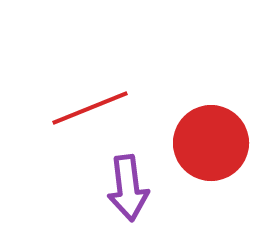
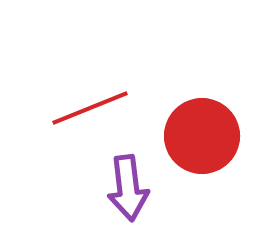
red circle: moved 9 px left, 7 px up
